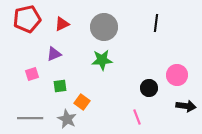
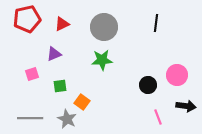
black circle: moved 1 px left, 3 px up
pink line: moved 21 px right
